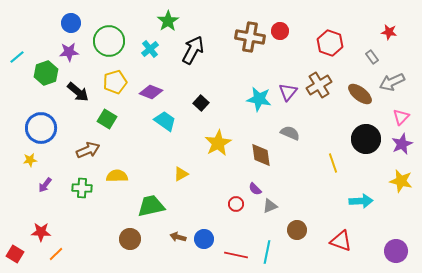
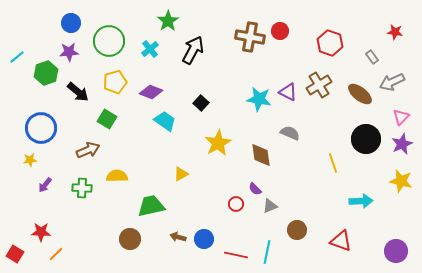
red star at (389, 32): moved 6 px right
purple triangle at (288, 92): rotated 42 degrees counterclockwise
